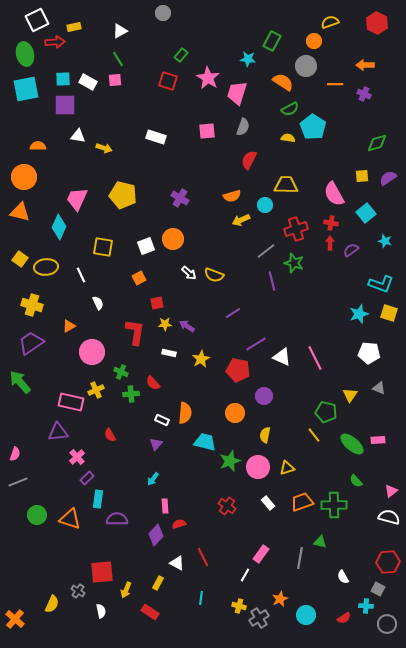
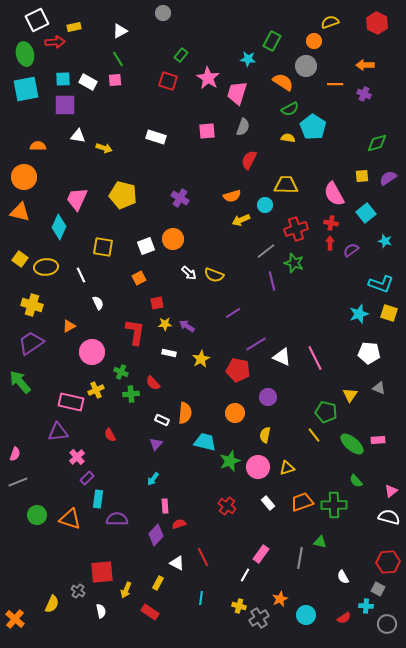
purple circle at (264, 396): moved 4 px right, 1 px down
